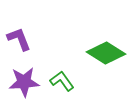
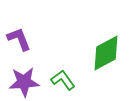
green diamond: rotated 60 degrees counterclockwise
green L-shape: moved 1 px right, 1 px up
